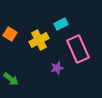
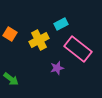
pink rectangle: rotated 28 degrees counterclockwise
